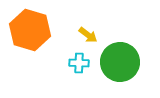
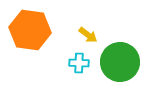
orange hexagon: rotated 9 degrees counterclockwise
